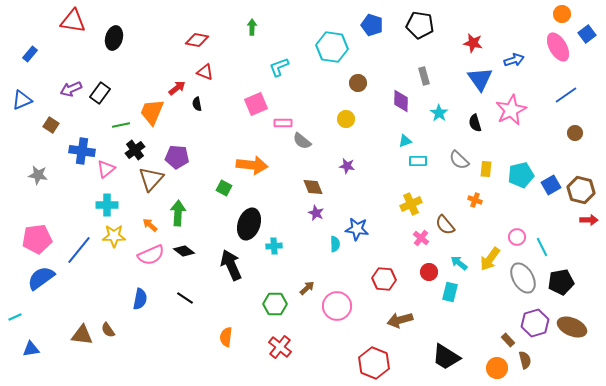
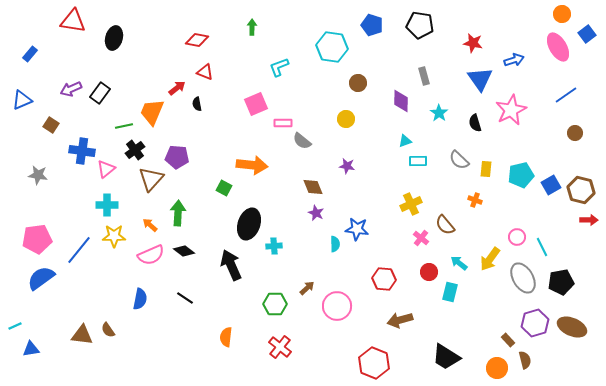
green line at (121, 125): moved 3 px right, 1 px down
cyan line at (15, 317): moved 9 px down
